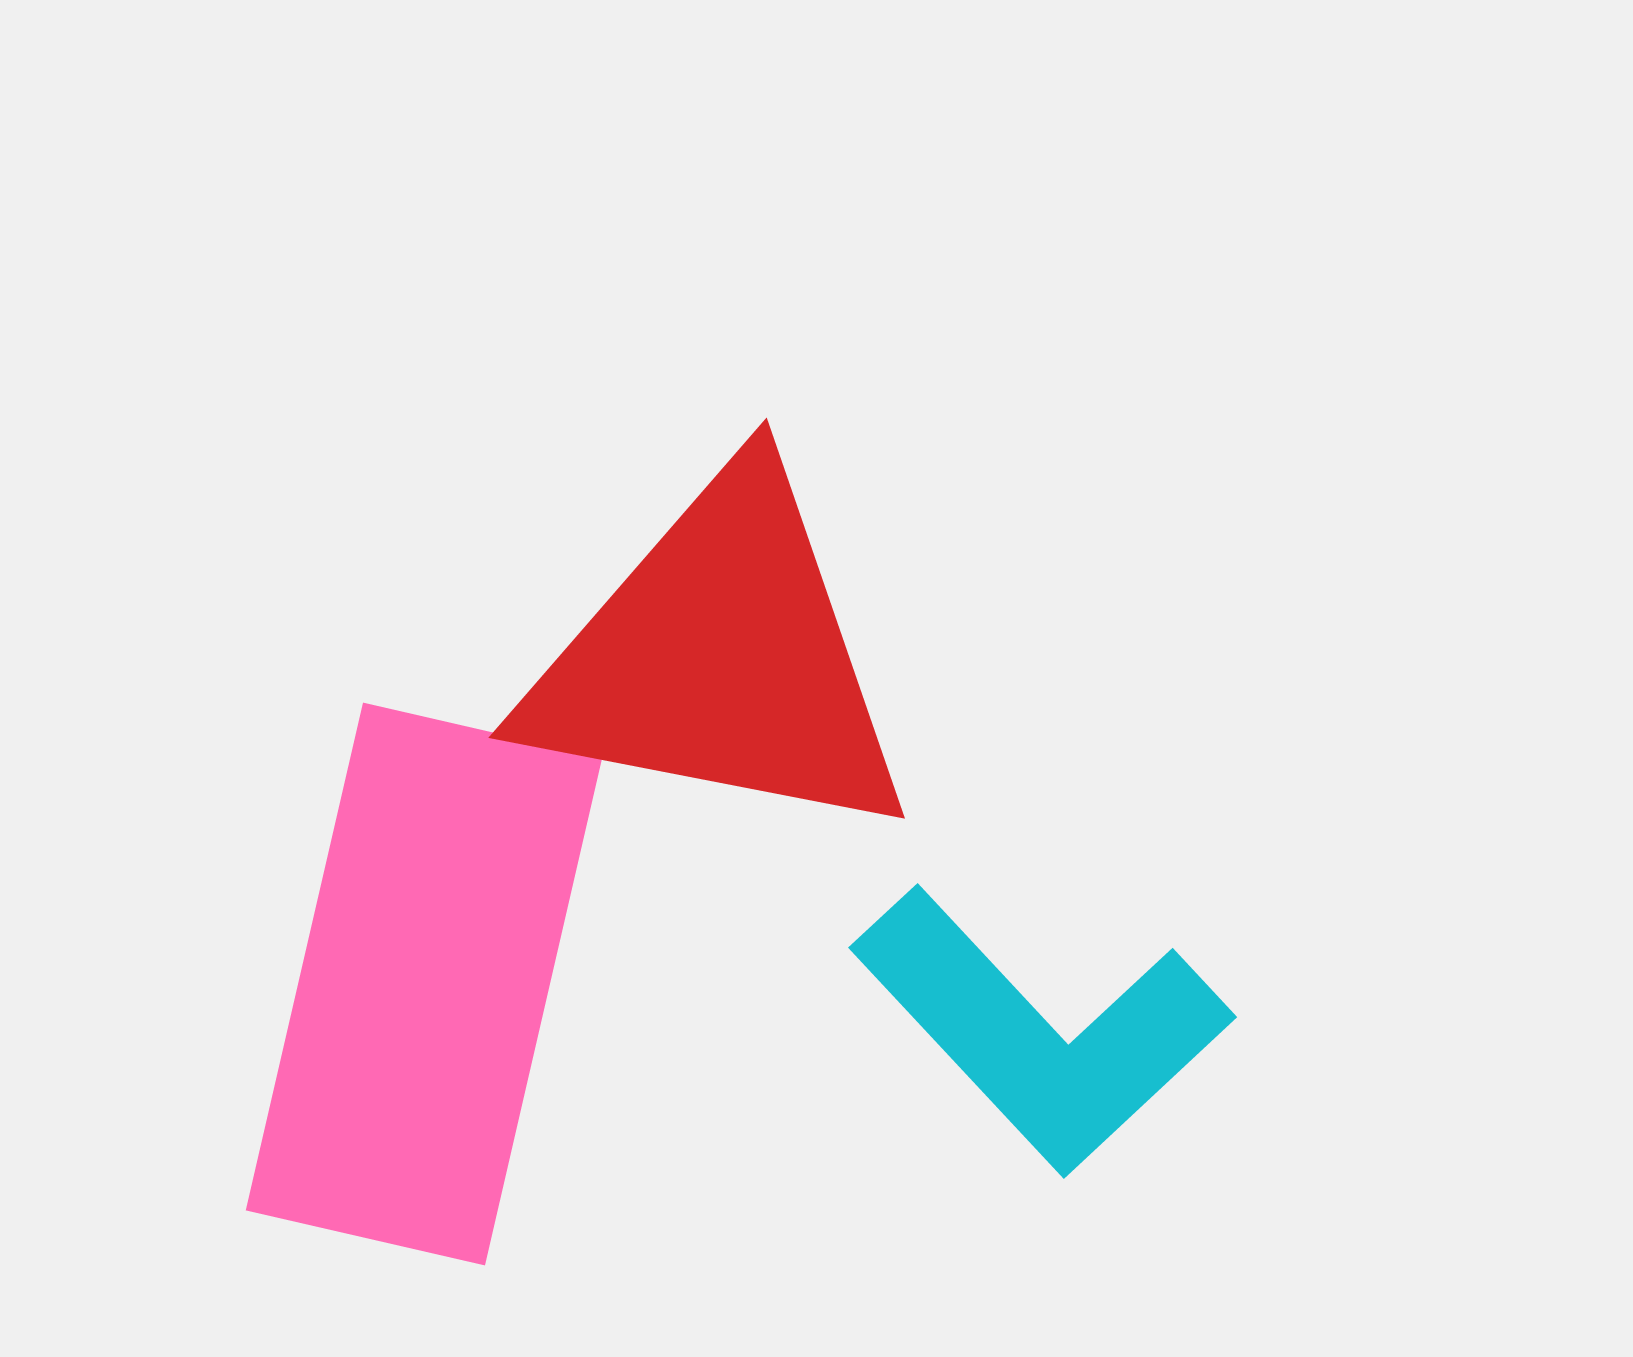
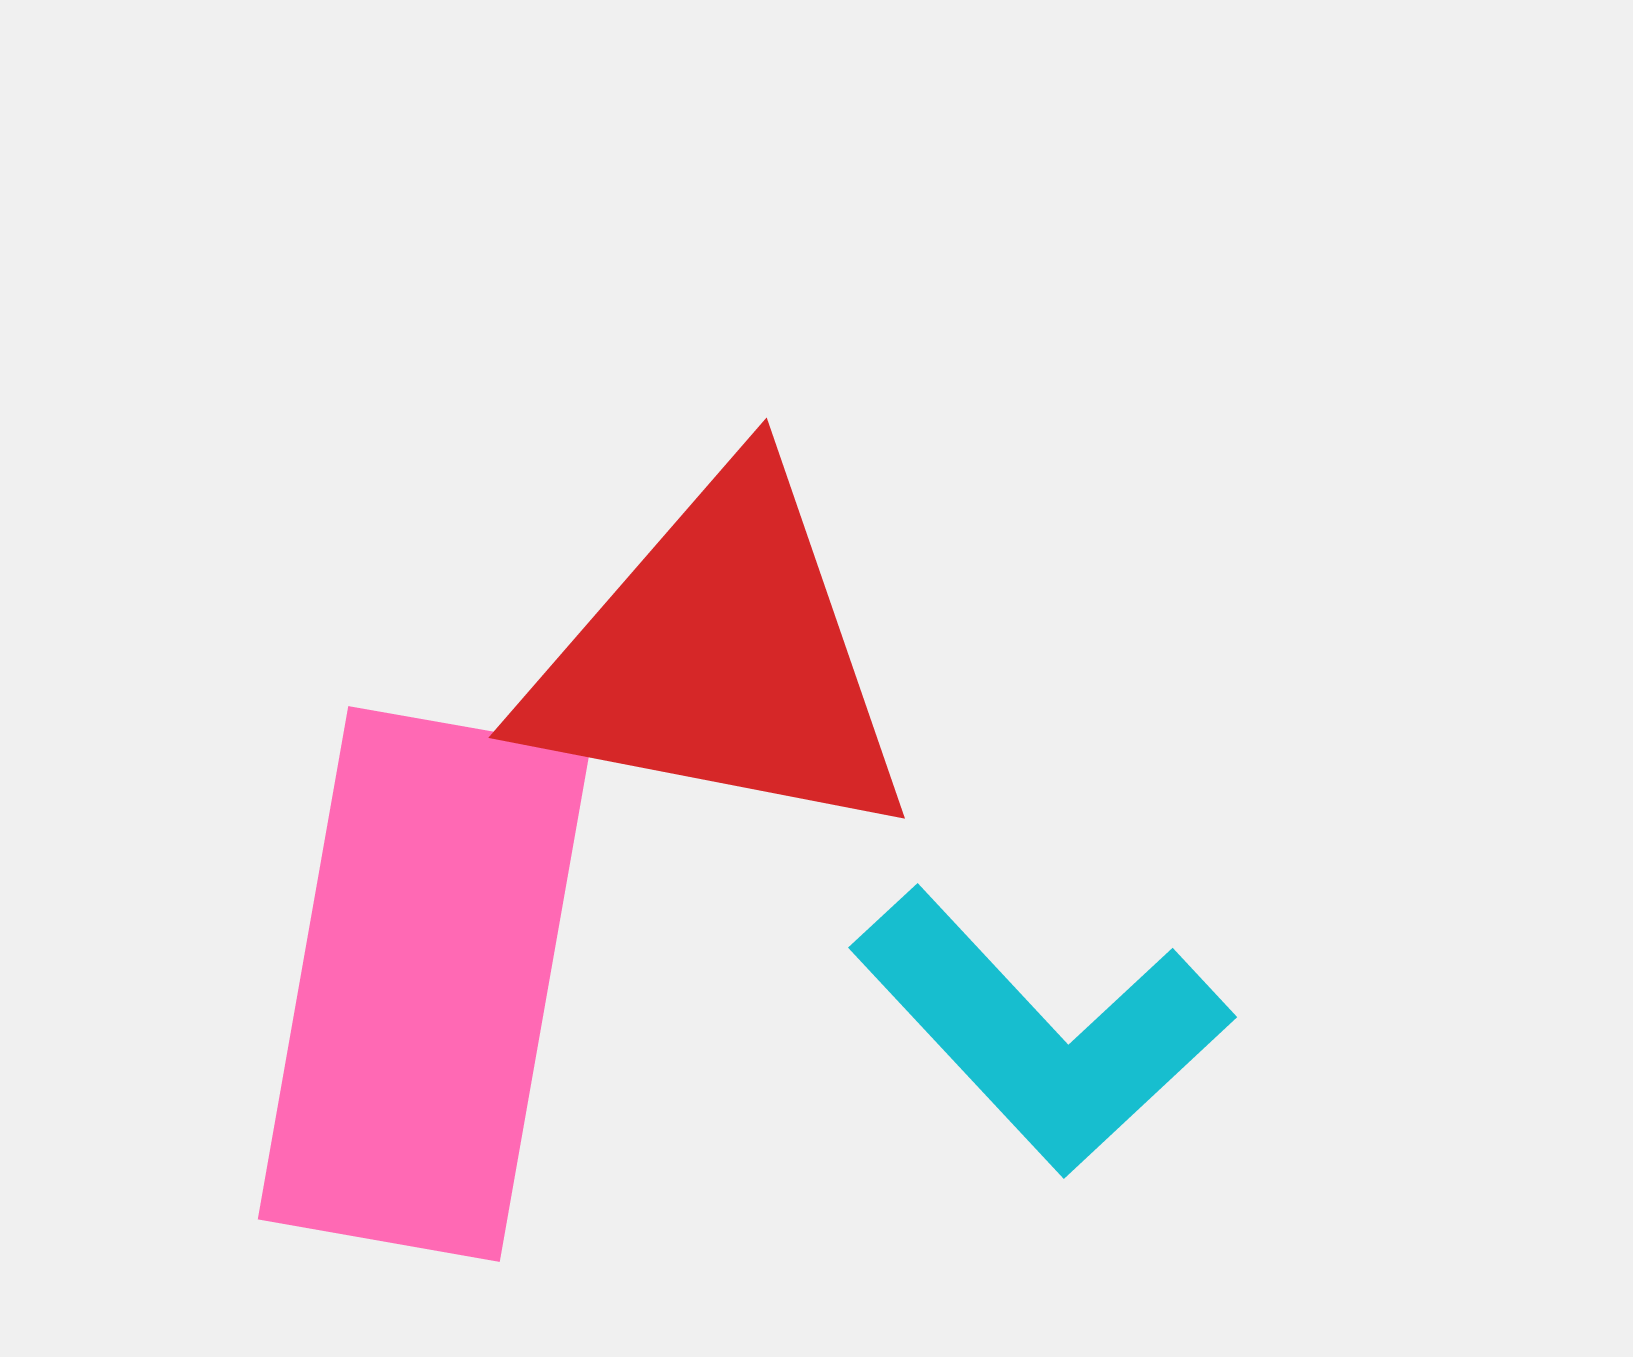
pink rectangle: rotated 3 degrees counterclockwise
